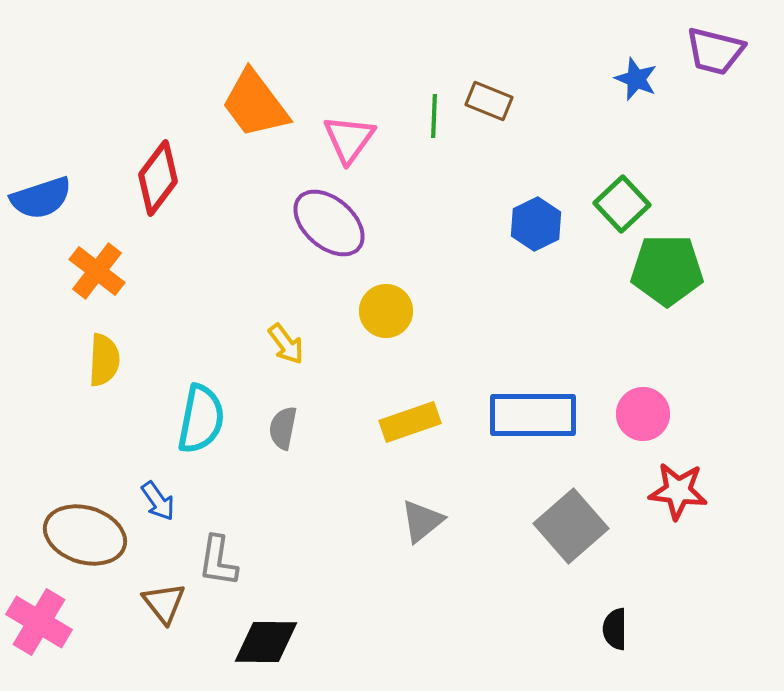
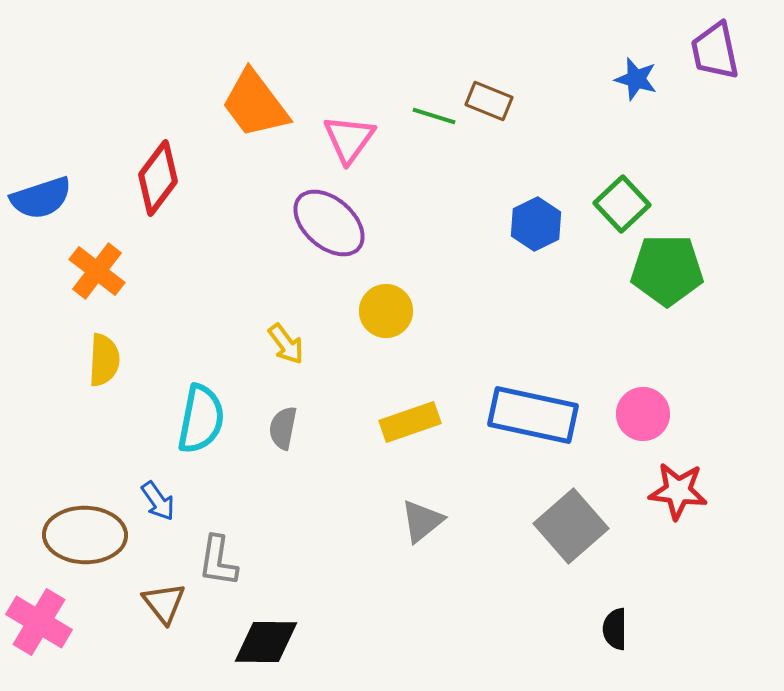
purple trapezoid: rotated 64 degrees clockwise
blue star: rotated 6 degrees counterclockwise
green line: rotated 75 degrees counterclockwise
blue rectangle: rotated 12 degrees clockwise
brown ellipse: rotated 16 degrees counterclockwise
